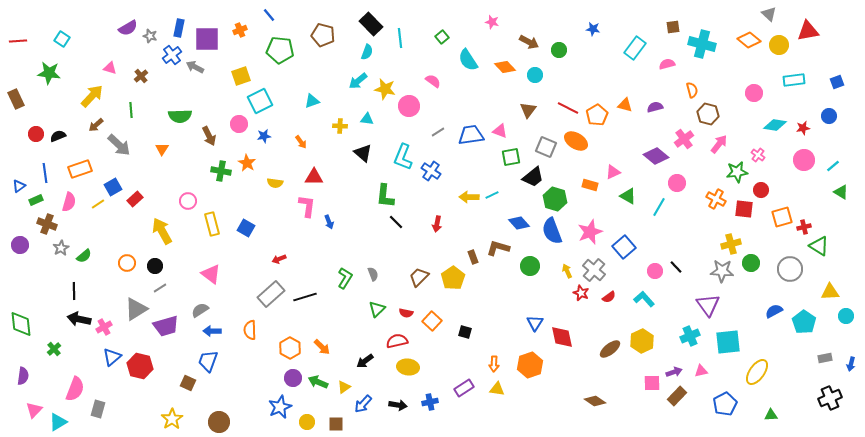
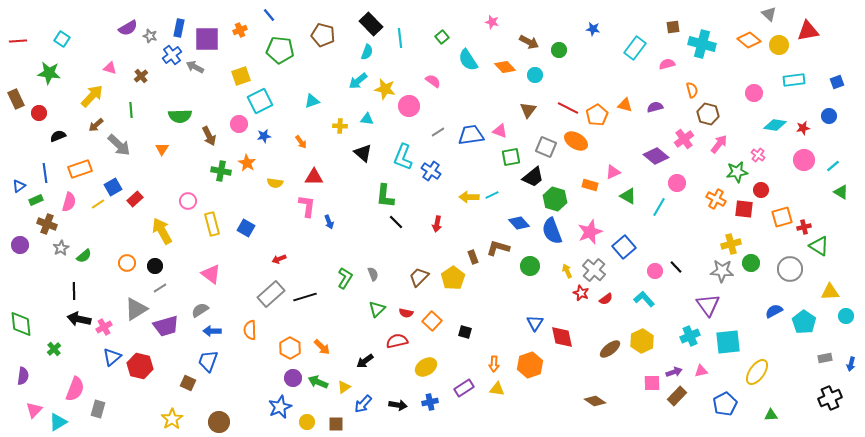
red circle at (36, 134): moved 3 px right, 21 px up
red semicircle at (609, 297): moved 3 px left, 2 px down
yellow ellipse at (408, 367): moved 18 px right; rotated 40 degrees counterclockwise
